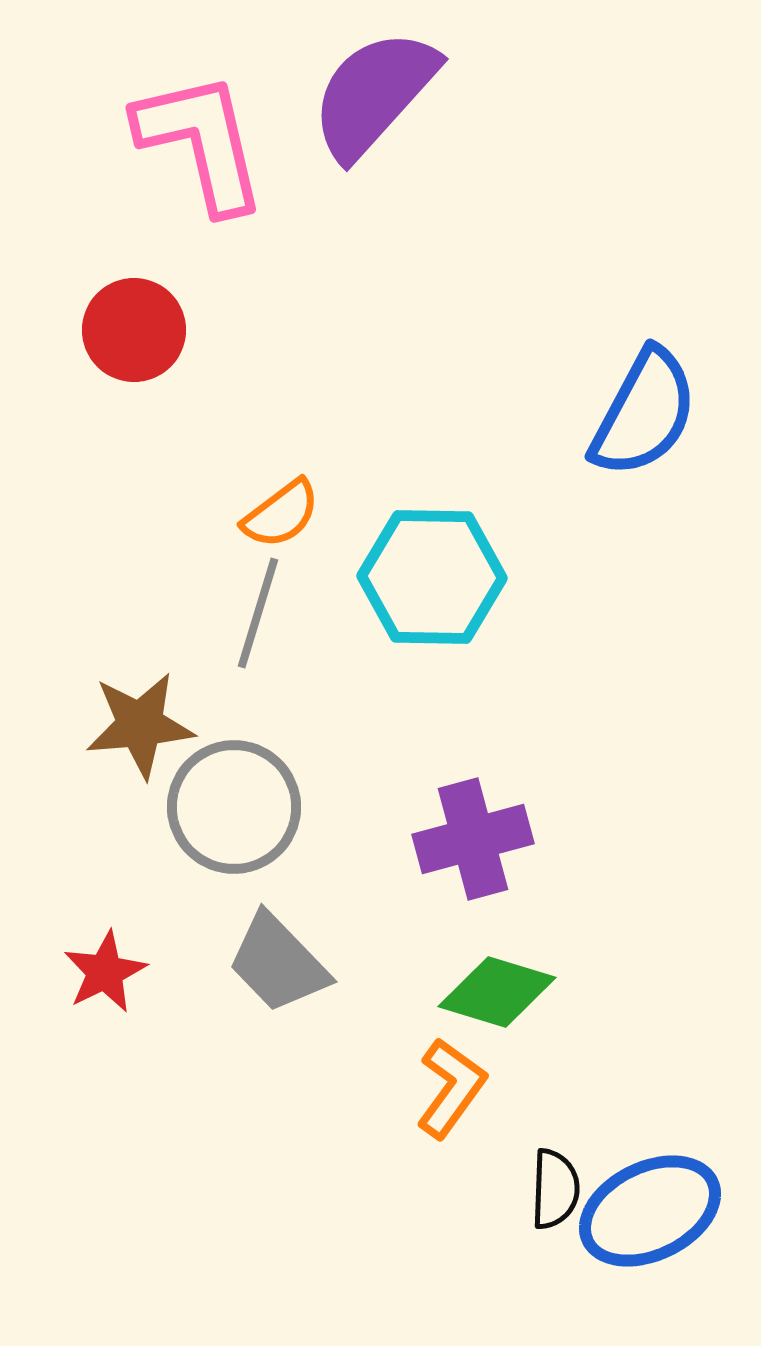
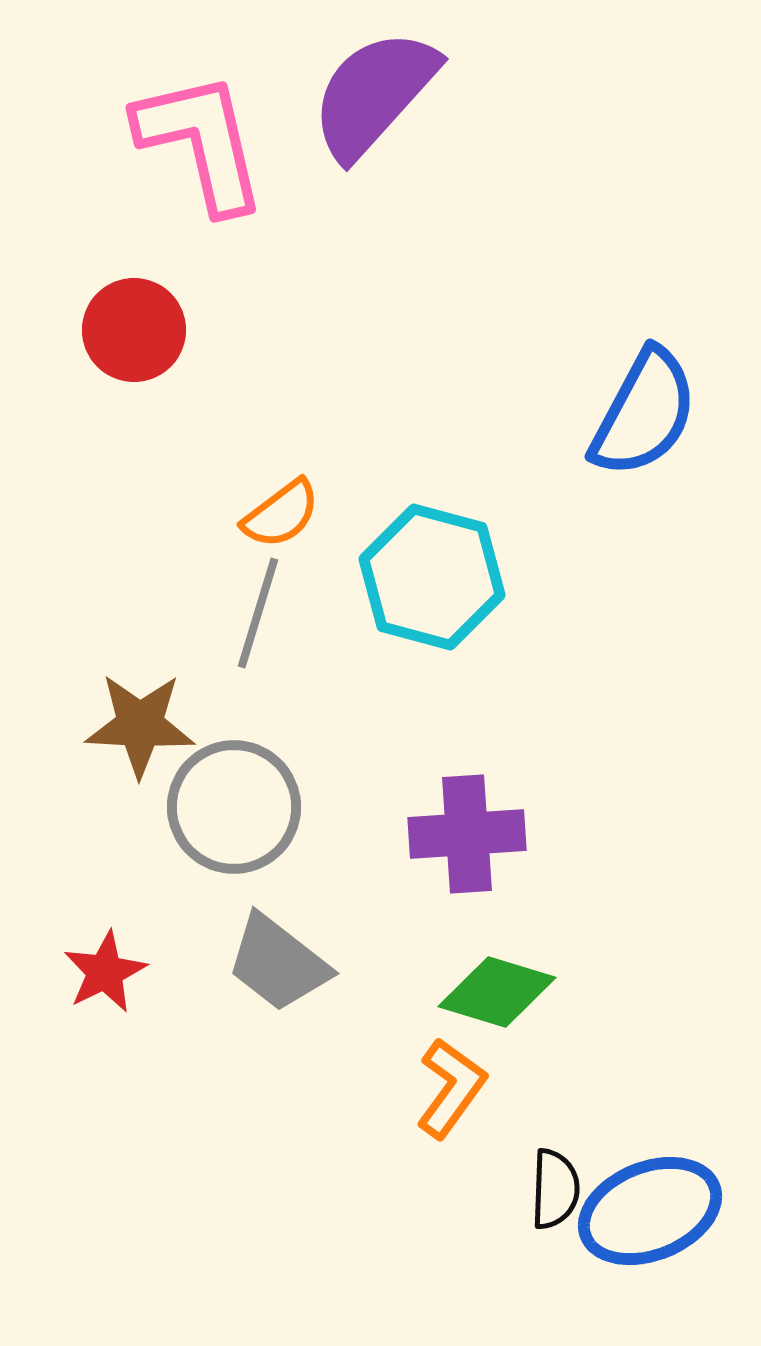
cyan hexagon: rotated 14 degrees clockwise
brown star: rotated 8 degrees clockwise
purple cross: moved 6 px left, 5 px up; rotated 11 degrees clockwise
gray trapezoid: rotated 8 degrees counterclockwise
blue ellipse: rotated 4 degrees clockwise
